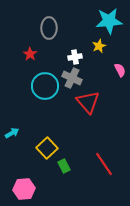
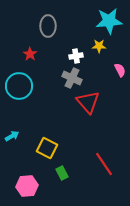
gray ellipse: moved 1 px left, 2 px up
yellow star: rotated 24 degrees clockwise
white cross: moved 1 px right, 1 px up
cyan circle: moved 26 px left
cyan arrow: moved 3 px down
yellow square: rotated 20 degrees counterclockwise
green rectangle: moved 2 px left, 7 px down
pink hexagon: moved 3 px right, 3 px up
